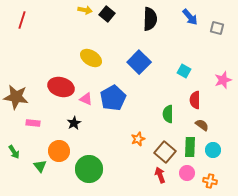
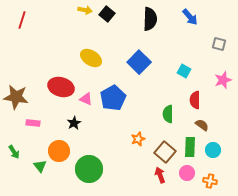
gray square: moved 2 px right, 16 px down
